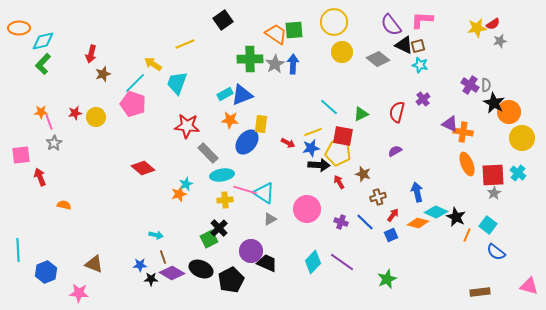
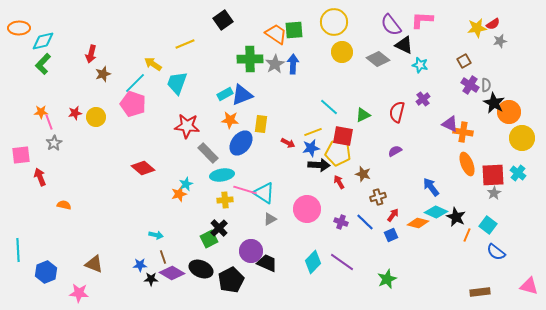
brown square at (418, 46): moved 46 px right, 15 px down; rotated 16 degrees counterclockwise
green triangle at (361, 114): moved 2 px right, 1 px down
blue ellipse at (247, 142): moved 6 px left, 1 px down
blue arrow at (417, 192): moved 14 px right, 5 px up; rotated 24 degrees counterclockwise
